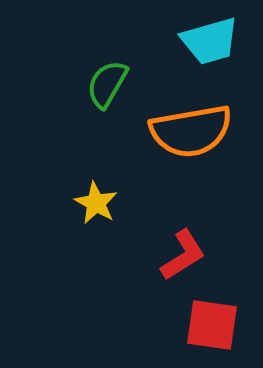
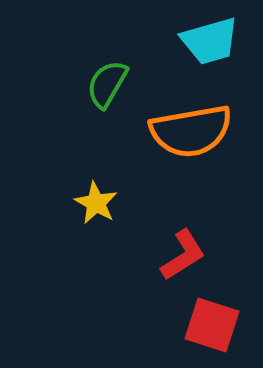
red square: rotated 10 degrees clockwise
